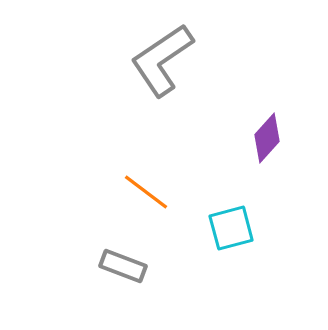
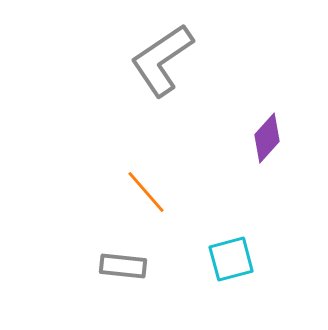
orange line: rotated 12 degrees clockwise
cyan square: moved 31 px down
gray rectangle: rotated 15 degrees counterclockwise
